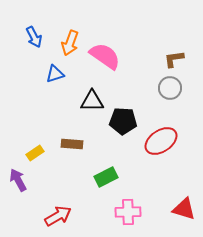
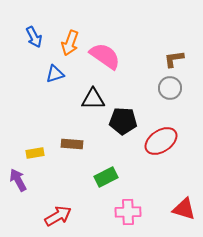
black triangle: moved 1 px right, 2 px up
yellow rectangle: rotated 24 degrees clockwise
